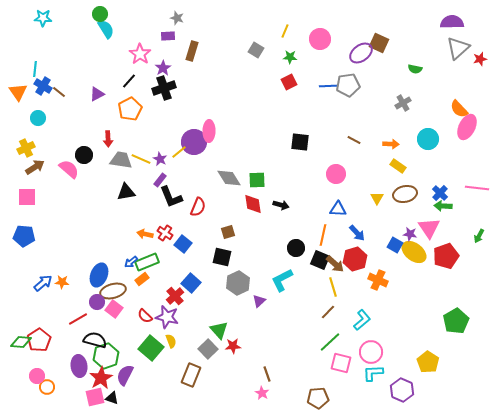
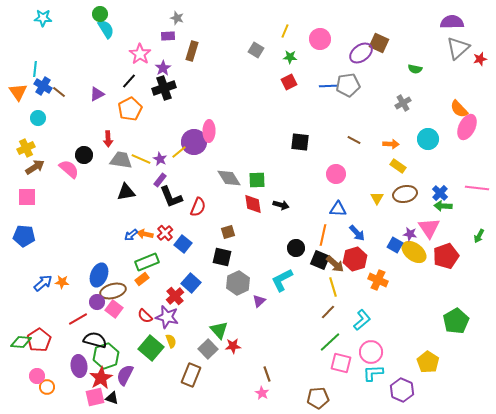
red cross at (165, 233): rotated 14 degrees clockwise
blue arrow at (131, 262): moved 27 px up
